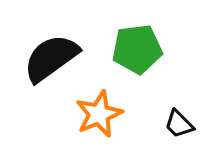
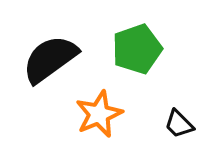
green pentagon: rotated 12 degrees counterclockwise
black semicircle: moved 1 px left, 1 px down
